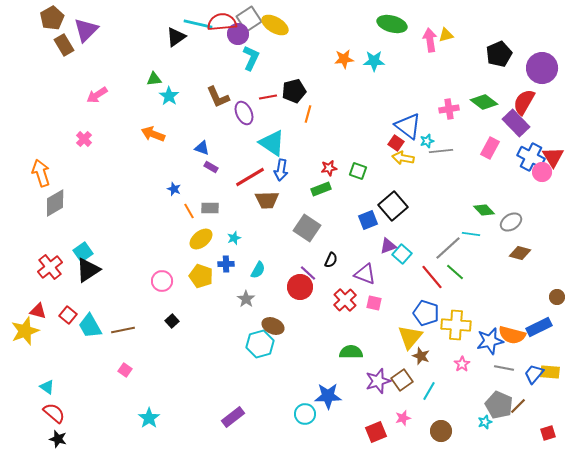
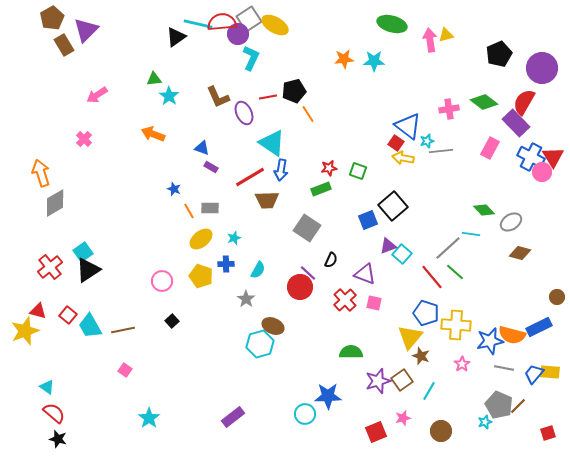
orange line at (308, 114): rotated 48 degrees counterclockwise
